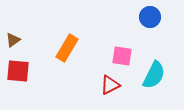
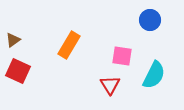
blue circle: moved 3 px down
orange rectangle: moved 2 px right, 3 px up
red square: rotated 20 degrees clockwise
red triangle: rotated 35 degrees counterclockwise
